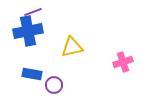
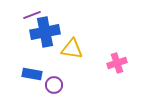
purple line: moved 1 px left, 3 px down
blue cross: moved 17 px right, 1 px down
yellow triangle: moved 2 px down; rotated 20 degrees clockwise
pink cross: moved 6 px left, 1 px down
